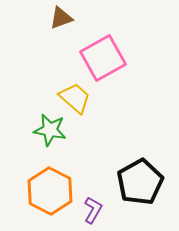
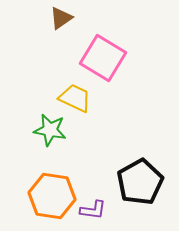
brown triangle: rotated 15 degrees counterclockwise
pink square: rotated 30 degrees counterclockwise
yellow trapezoid: rotated 16 degrees counterclockwise
orange hexagon: moved 2 px right, 5 px down; rotated 18 degrees counterclockwise
purple L-shape: rotated 68 degrees clockwise
